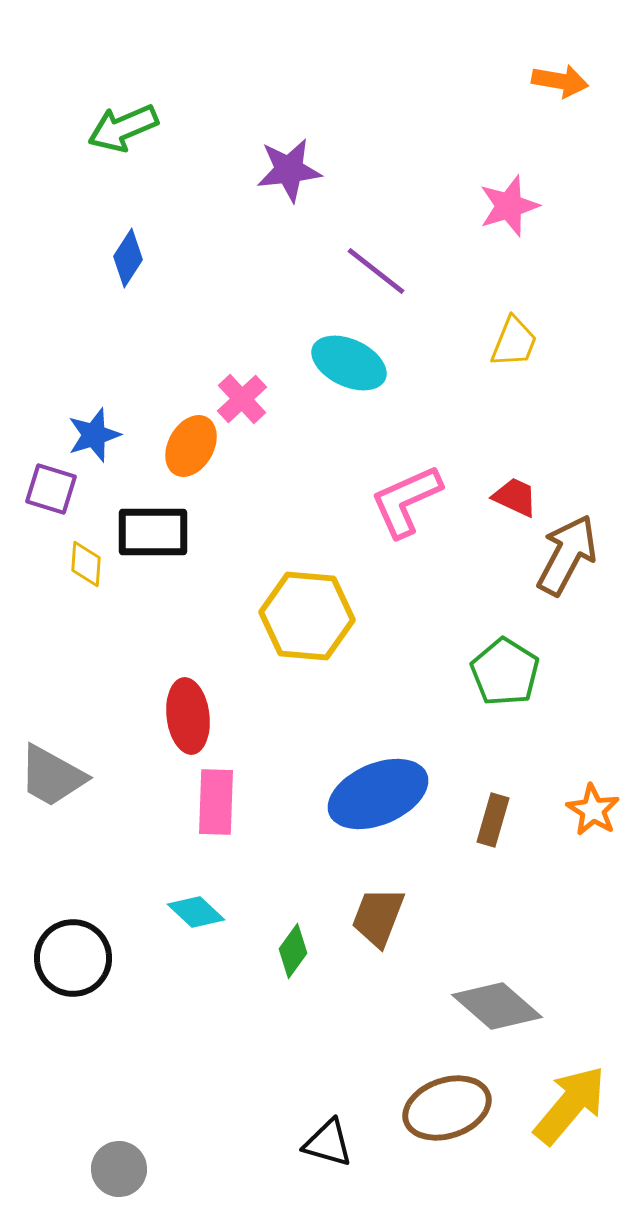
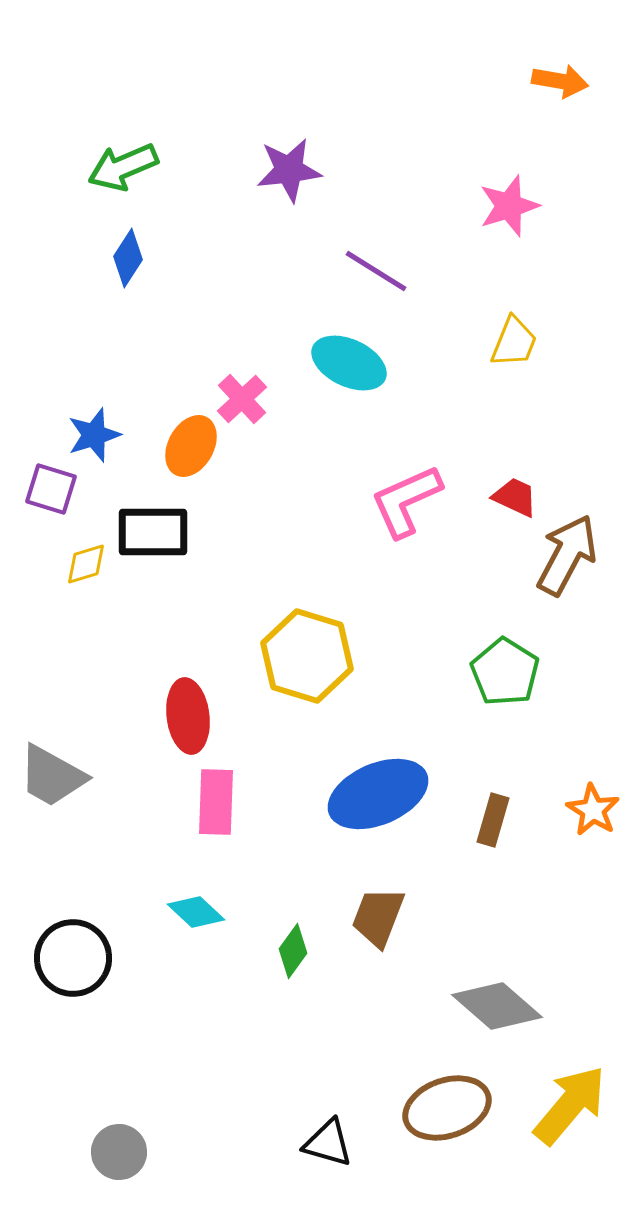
green arrow: moved 39 px down
purple line: rotated 6 degrees counterclockwise
yellow diamond: rotated 69 degrees clockwise
yellow hexagon: moved 40 px down; rotated 12 degrees clockwise
gray circle: moved 17 px up
